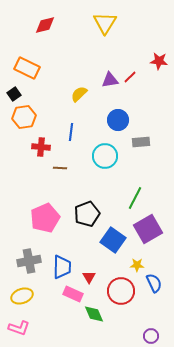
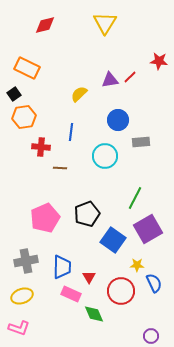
gray cross: moved 3 px left
pink rectangle: moved 2 px left
